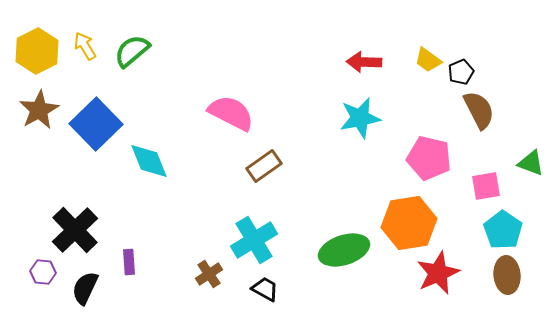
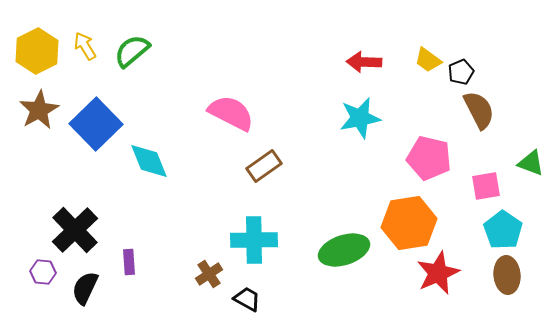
cyan cross: rotated 30 degrees clockwise
black trapezoid: moved 18 px left, 10 px down
